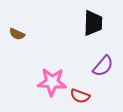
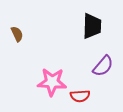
black trapezoid: moved 1 px left, 3 px down
brown semicircle: rotated 140 degrees counterclockwise
red semicircle: rotated 24 degrees counterclockwise
